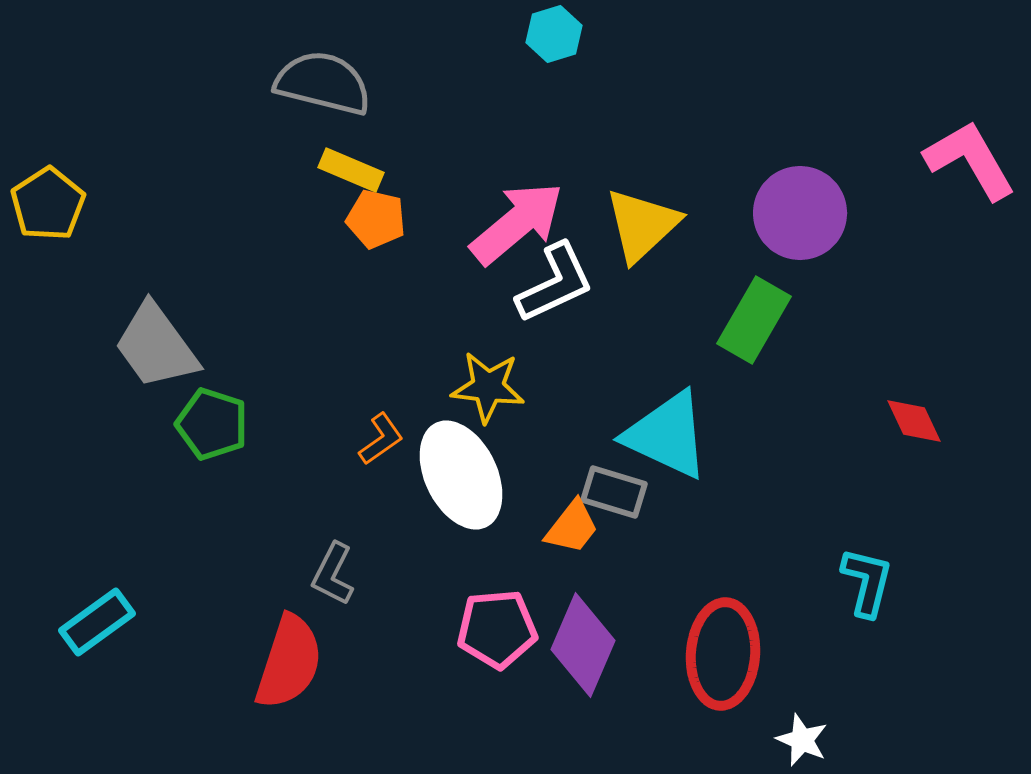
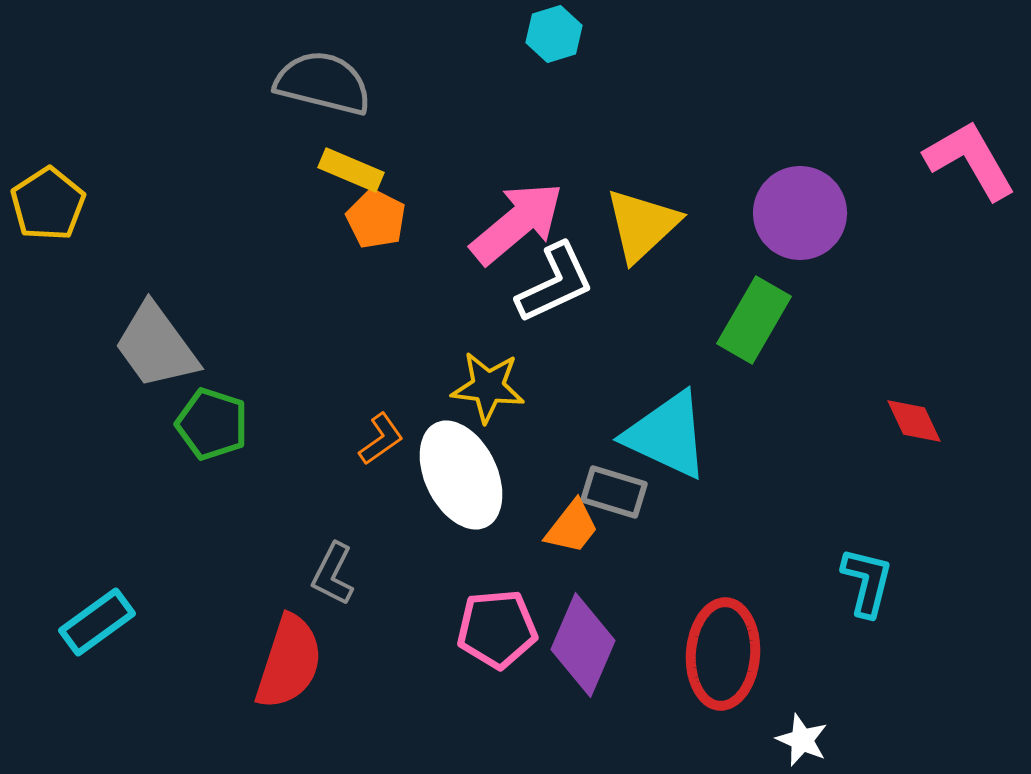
orange pentagon: rotated 14 degrees clockwise
